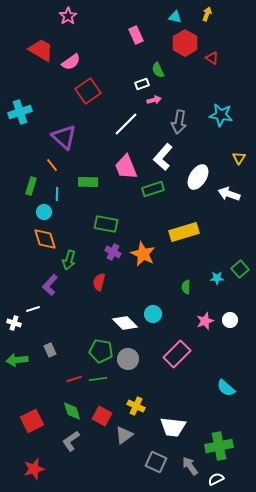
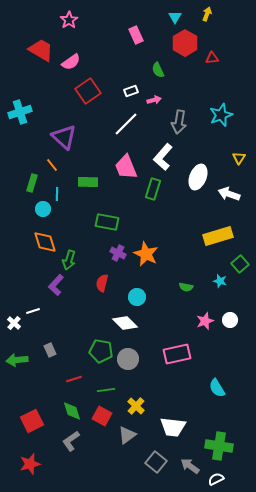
pink star at (68, 16): moved 1 px right, 4 px down
cyan triangle at (175, 17): rotated 48 degrees clockwise
red triangle at (212, 58): rotated 40 degrees counterclockwise
white rectangle at (142, 84): moved 11 px left, 7 px down
cyan star at (221, 115): rotated 30 degrees counterclockwise
white ellipse at (198, 177): rotated 10 degrees counterclockwise
green rectangle at (31, 186): moved 1 px right, 3 px up
green rectangle at (153, 189): rotated 55 degrees counterclockwise
cyan circle at (44, 212): moved 1 px left, 3 px up
green rectangle at (106, 224): moved 1 px right, 2 px up
yellow rectangle at (184, 232): moved 34 px right, 4 px down
orange diamond at (45, 239): moved 3 px down
purple cross at (113, 252): moved 5 px right, 1 px down
orange star at (143, 254): moved 3 px right
green square at (240, 269): moved 5 px up
cyan star at (217, 278): moved 3 px right, 3 px down; rotated 16 degrees clockwise
red semicircle at (99, 282): moved 3 px right, 1 px down
purple L-shape at (50, 285): moved 6 px right
green semicircle at (186, 287): rotated 80 degrees counterclockwise
white line at (33, 309): moved 2 px down
cyan circle at (153, 314): moved 16 px left, 17 px up
white cross at (14, 323): rotated 24 degrees clockwise
pink rectangle at (177, 354): rotated 32 degrees clockwise
green line at (98, 379): moved 8 px right, 11 px down
cyan semicircle at (226, 388): moved 9 px left; rotated 18 degrees clockwise
yellow cross at (136, 406): rotated 18 degrees clockwise
gray triangle at (124, 435): moved 3 px right
green cross at (219, 446): rotated 20 degrees clockwise
gray square at (156, 462): rotated 15 degrees clockwise
gray arrow at (190, 466): rotated 18 degrees counterclockwise
red star at (34, 469): moved 4 px left, 5 px up
